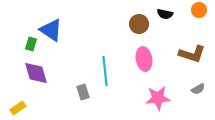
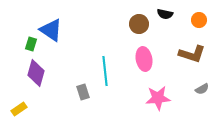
orange circle: moved 10 px down
purple diamond: rotated 32 degrees clockwise
gray semicircle: moved 4 px right
yellow rectangle: moved 1 px right, 1 px down
